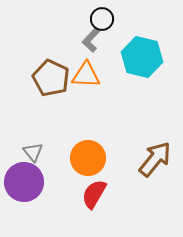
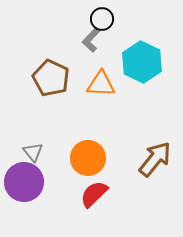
cyan hexagon: moved 5 px down; rotated 12 degrees clockwise
orange triangle: moved 15 px right, 9 px down
red semicircle: rotated 16 degrees clockwise
